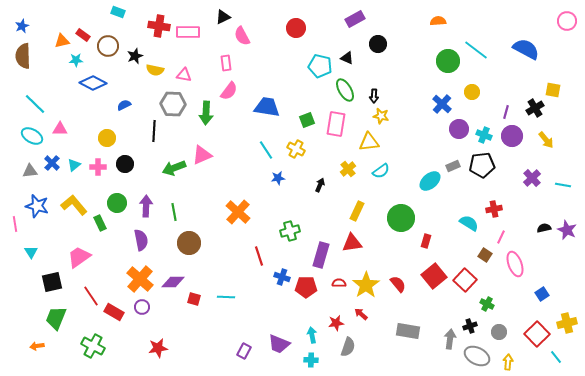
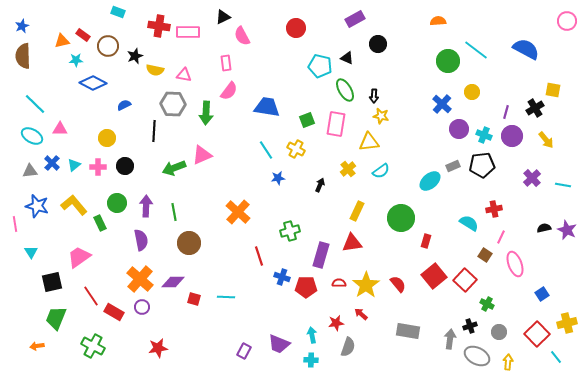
black circle at (125, 164): moved 2 px down
